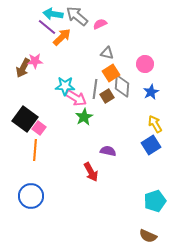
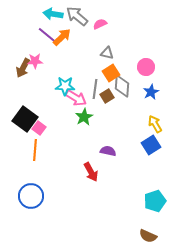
purple line: moved 8 px down
pink circle: moved 1 px right, 3 px down
